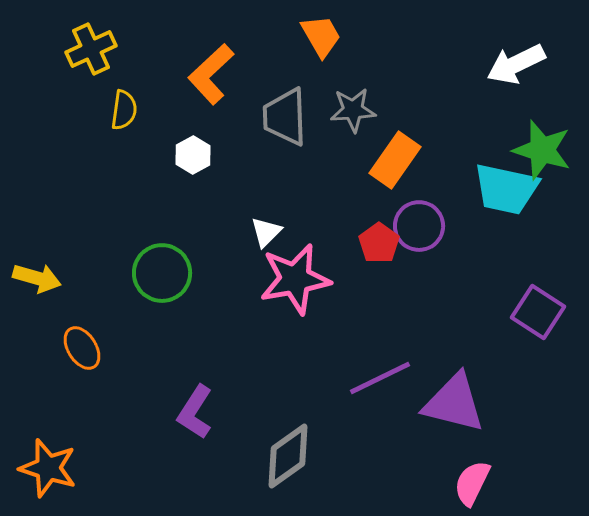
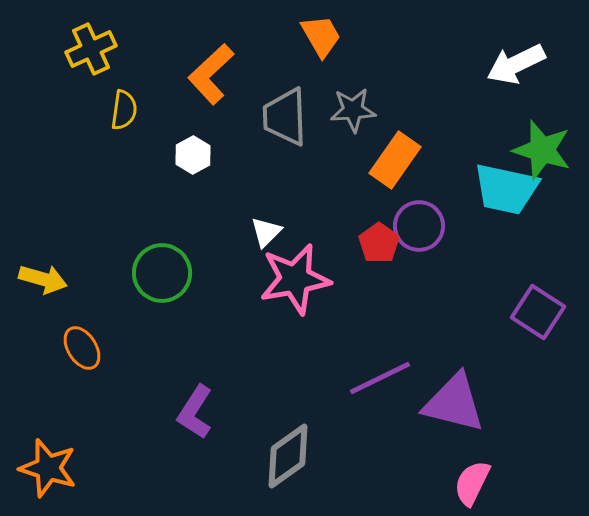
yellow arrow: moved 6 px right, 1 px down
